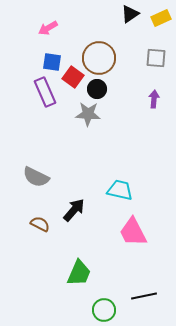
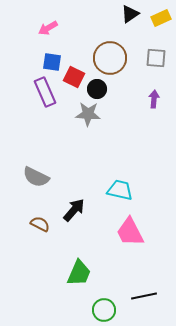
brown circle: moved 11 px right
red square: moved 1 px right; rotated 10 degrees counterclockwise
pink trapezoid: moved 3 px left
